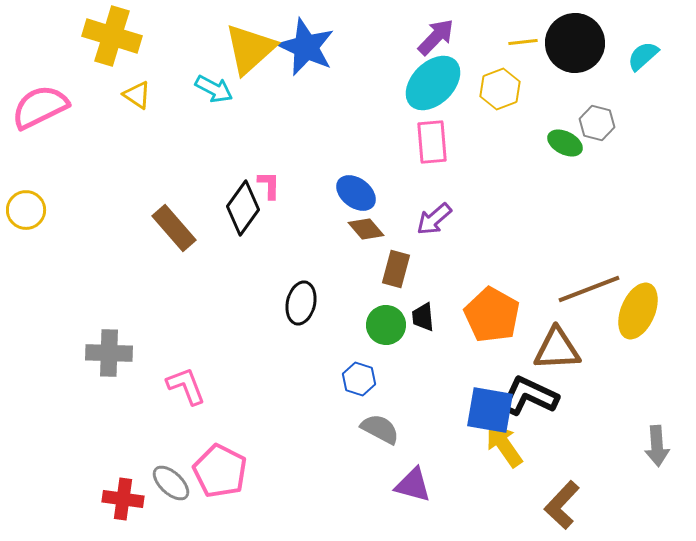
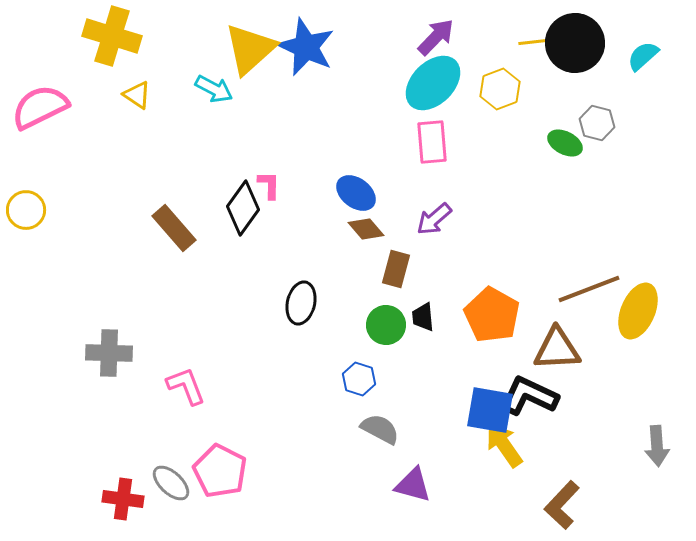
yellow line at (523, 42): moved 10 px right
